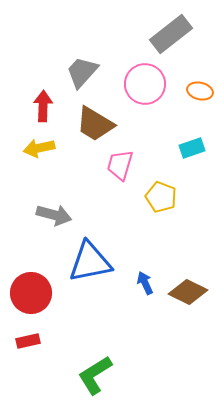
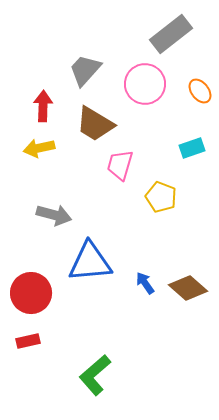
gray trapezoid: moved 3 px right, 2 px up
orange ellipse: rotated 40 degrees clockwise
blue triangle: rotated 6 degrees clockwise
blue arrow: rotated 10 degrees counterclockwise
brown diamond: moved 4 px up; rotated 15 degrees clockwise
green L-shape: rotated 9 degrees counterclockwise
